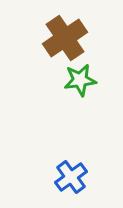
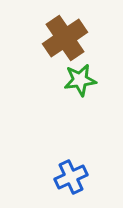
blue cross: rotated 12 degrees clockwise
